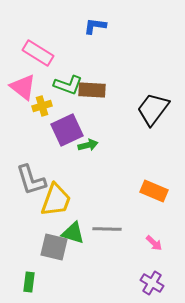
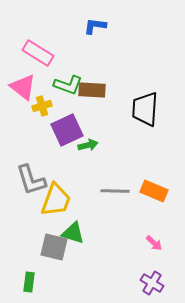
black trapezoid: moved 8 px left; rotated 33 degrees counterclockwise
gray line: moved 8 px right, 38 px up
